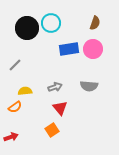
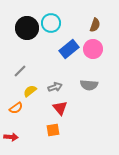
brown semicircle: moved 2 px down
blue rectangle: rotated 30 degrees counterclockwise
gray line: moved 5 px right, 6 px down
gray semicircle: moved 1 px up
yellow semicircle: moved 5 px right; rotated 32 degrees counterclockwise
orange semicircle: moved 1 px right, 1 px down
orange square: moved 1 px right; rotated 24 degrees clockwise
red arrow: rotated 24 degrees clockwise
